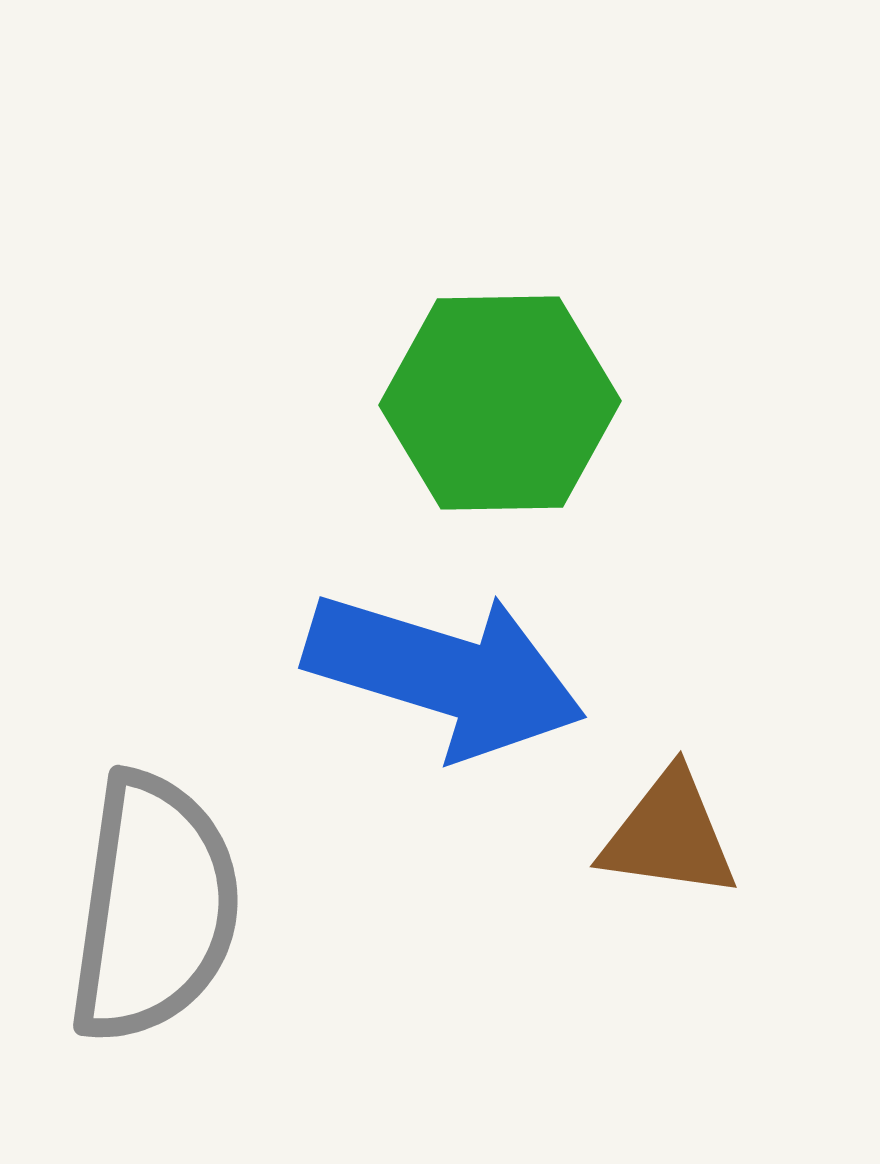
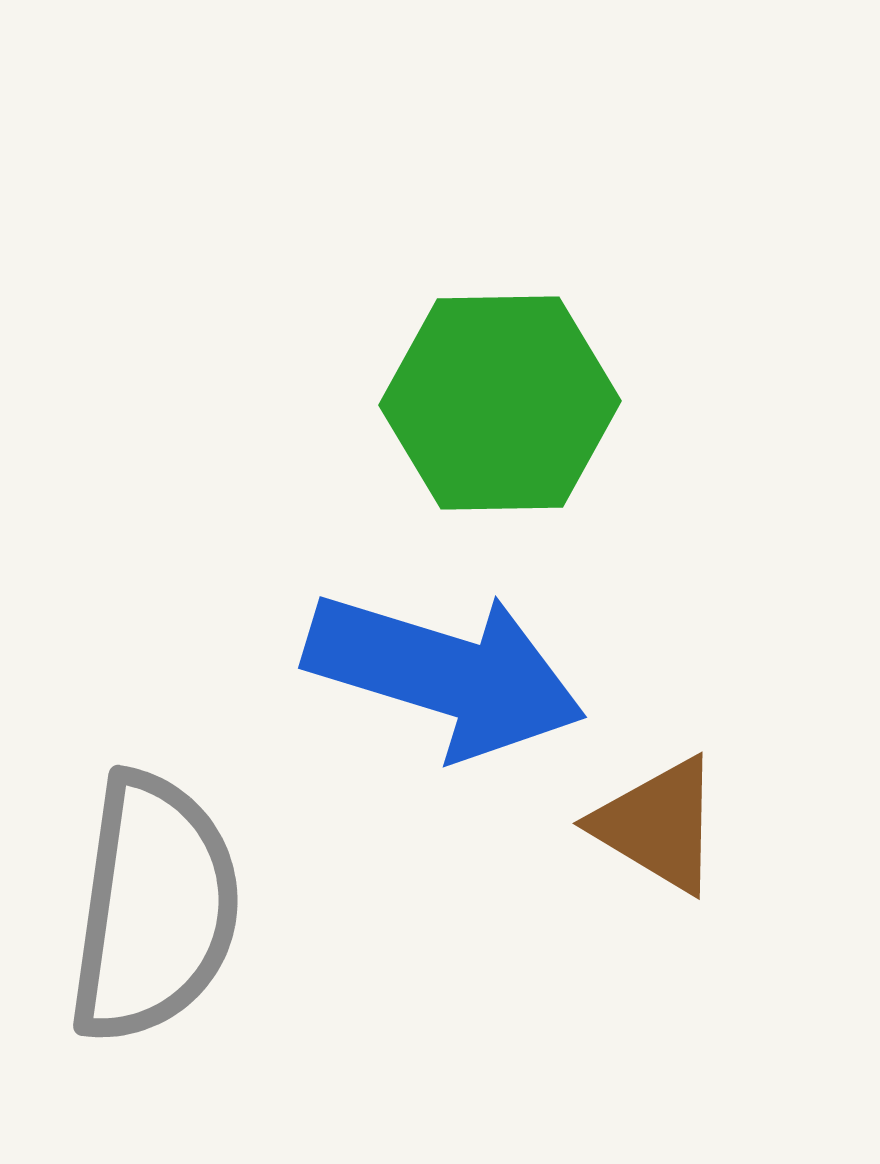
brown triangle: moved 11 px left, 10 px up; rotated 23 degrees clockwise
